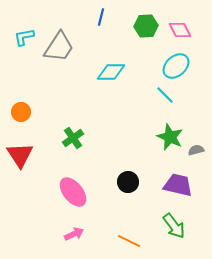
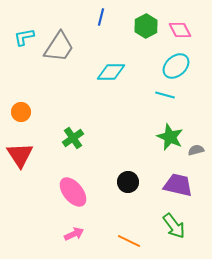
green hexagon: rotated 25 degrees counterclockwise
cyan line: rotated 30 degrees counterclockwise
